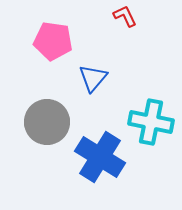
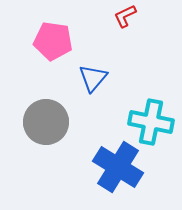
red L-shape: rotated 90 degrees counterclockwise
gray circle: moved 1 px left
blue cross: moved 18 px right, 10 px down
